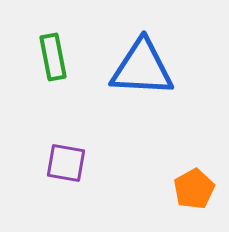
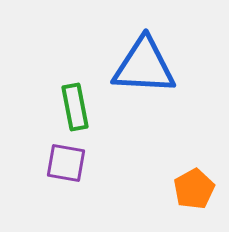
green rectangle: moved 22 px right, 50 px down
blue triangle: moved 2 px right, 2 px up
